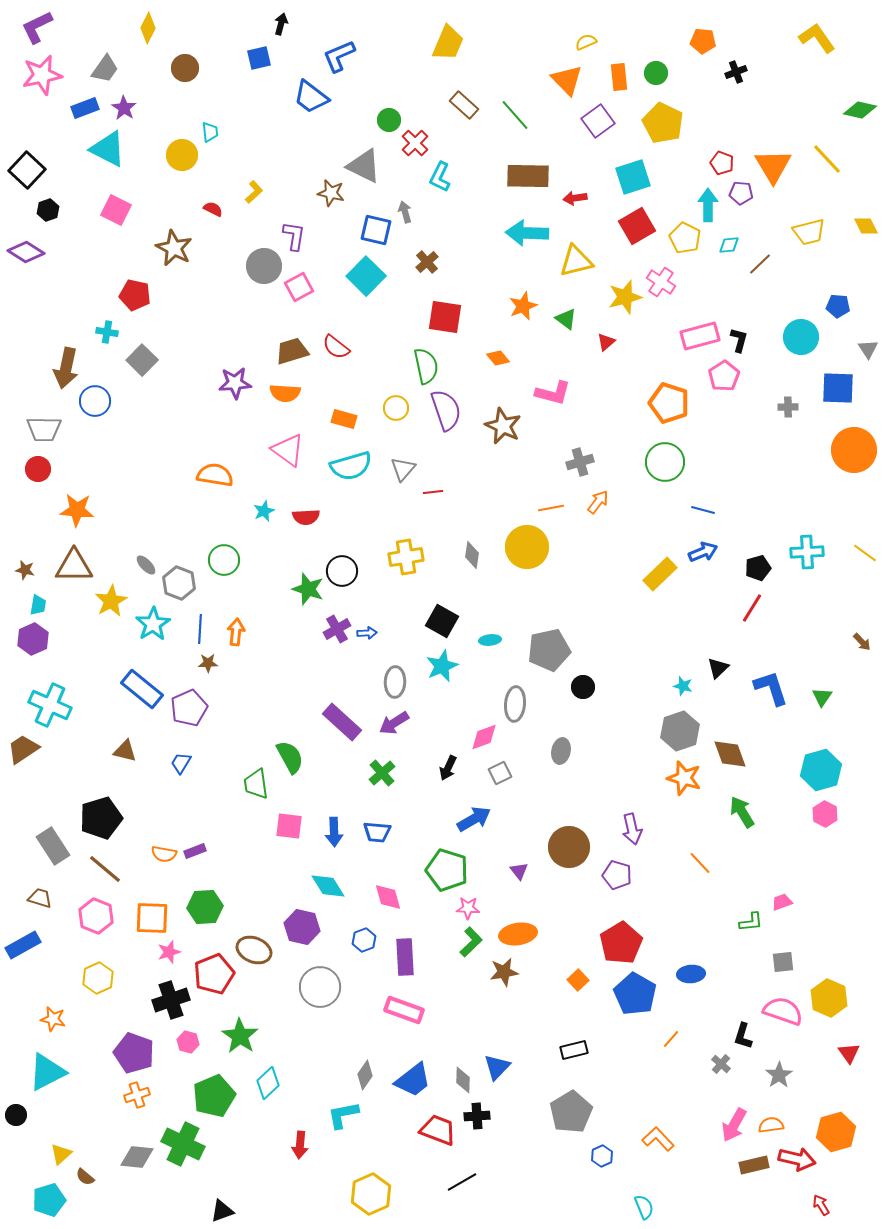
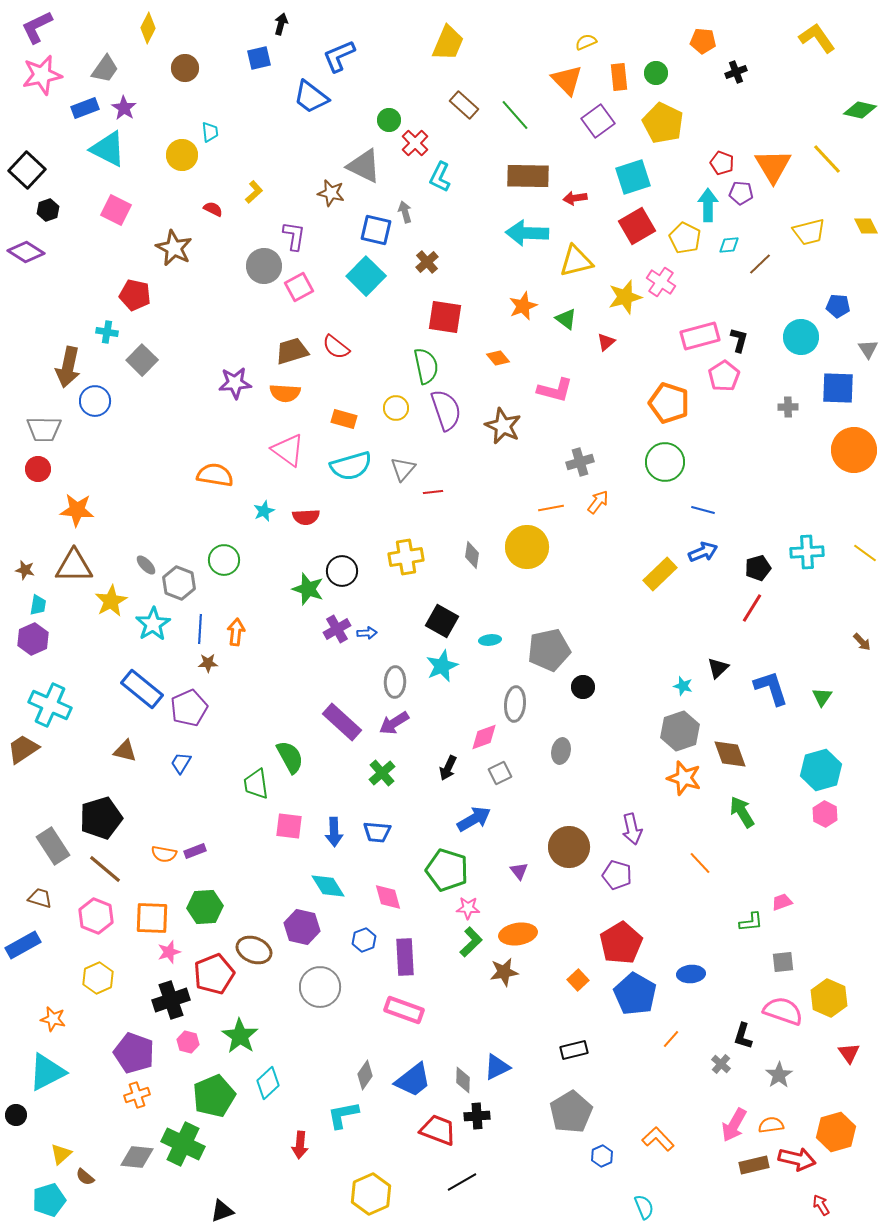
brown arrow at (66, 368): moved 2 px right, 1 px up
pink L-shape at (553, 393): moved 2 px right, 3 px up
blue triangle at (497, 1067): rotated 20 degrees clockwise
